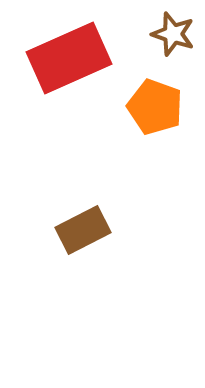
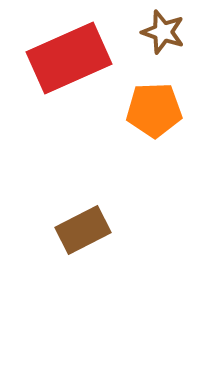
brown star: moved 10 px left, 2 px up
orange pentagon: moved 1 px left, 3 px down; rotated 22 degrees counterclockwise
